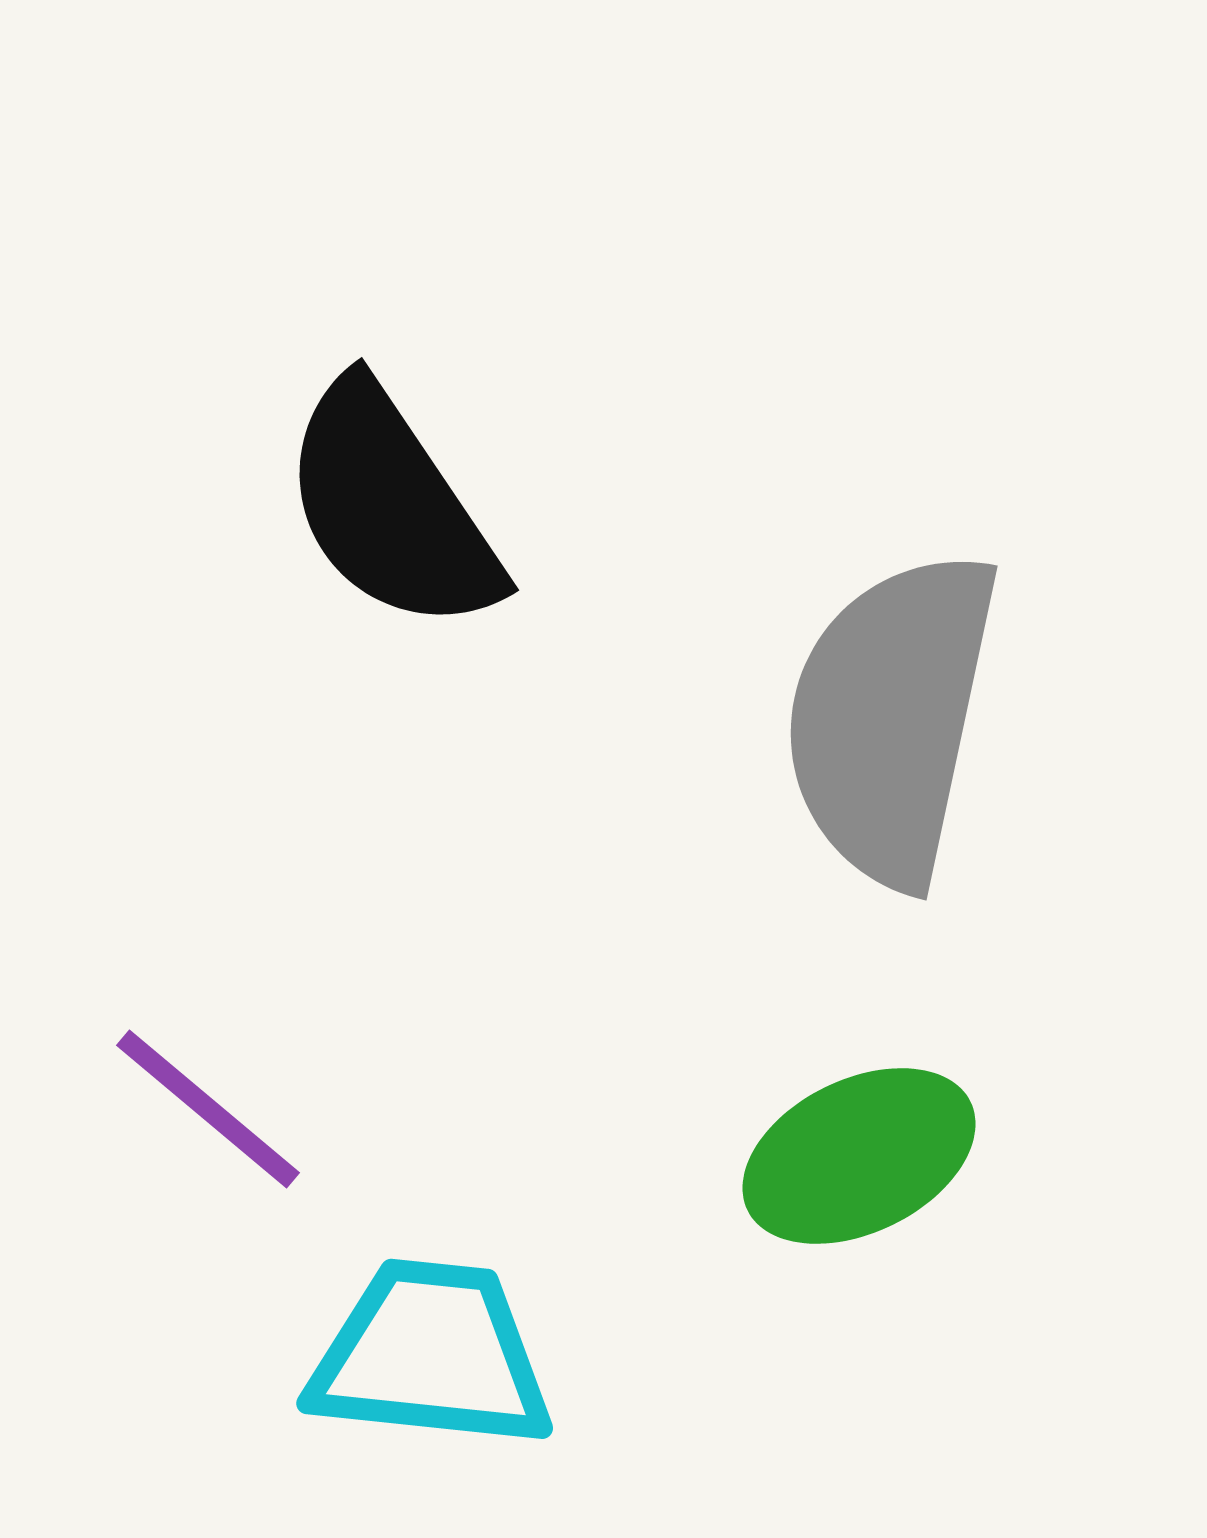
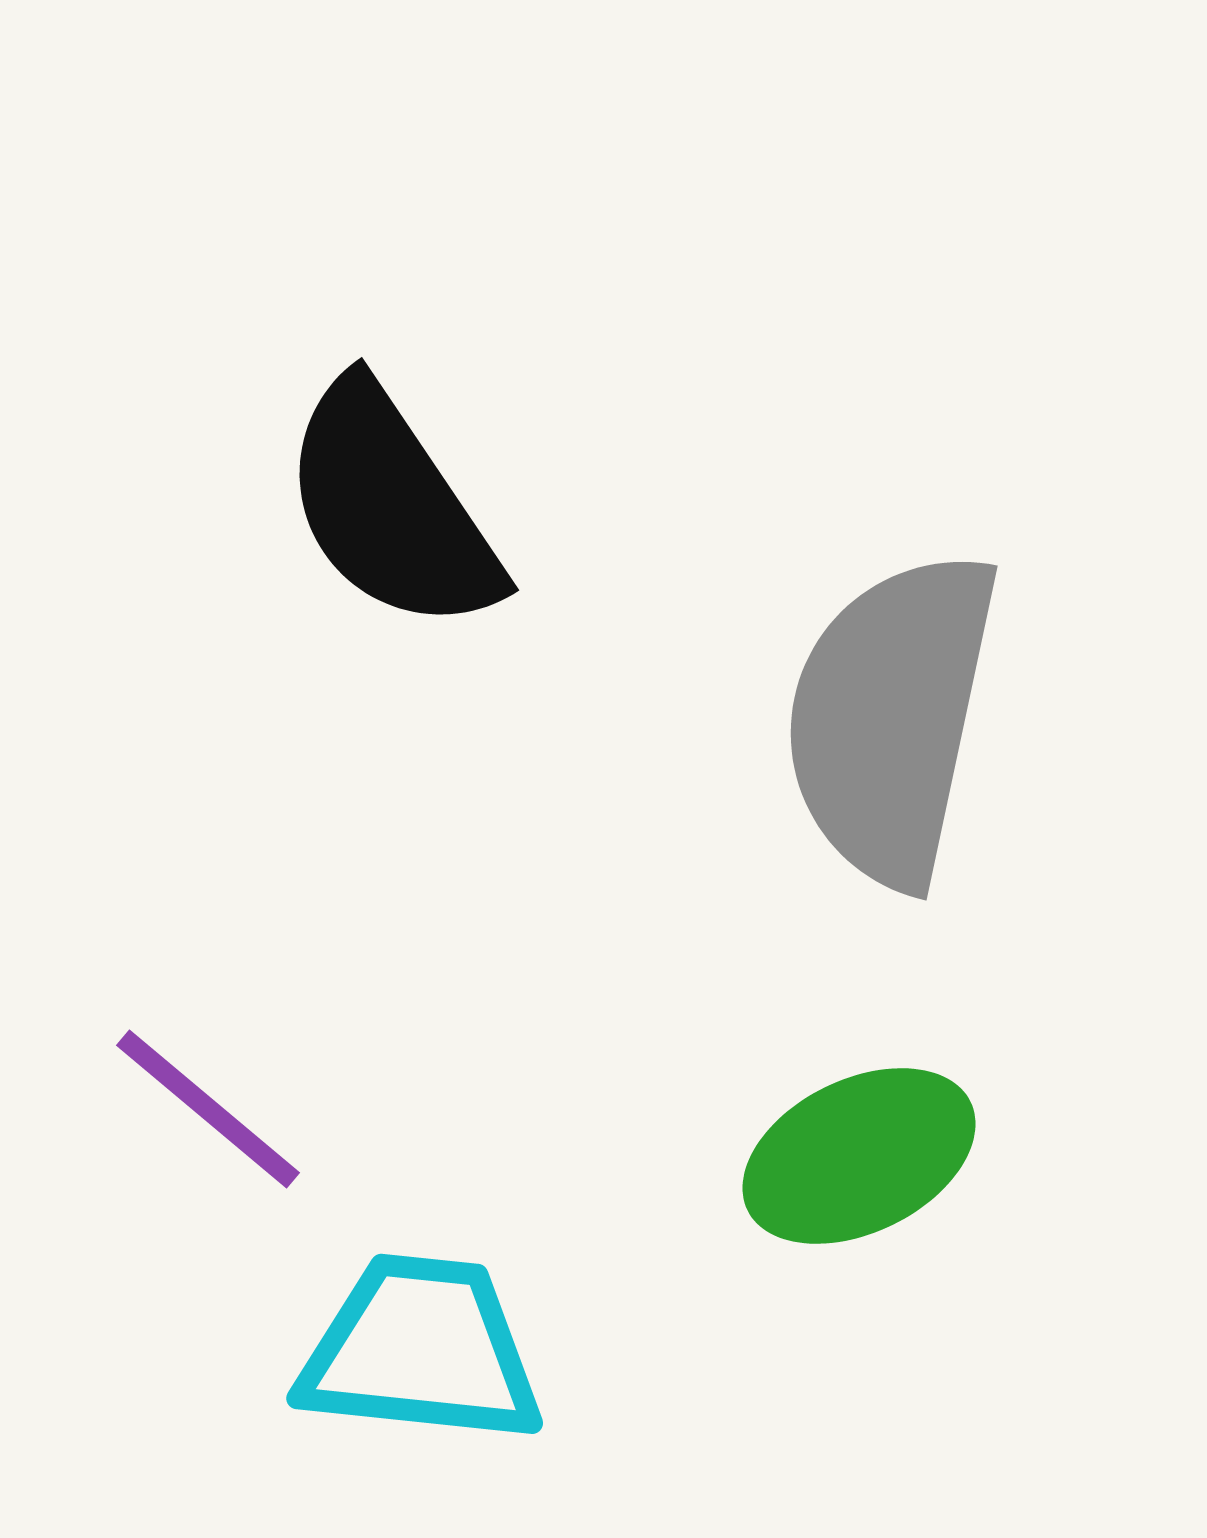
cyan trapezoid: moved 10 px left, 5 px up
